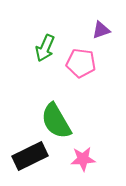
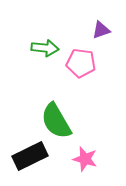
green arrow: rotated 108 degrees counterclockwise
pink star: moved 2 px right; rotated 20 degrees clockwise
